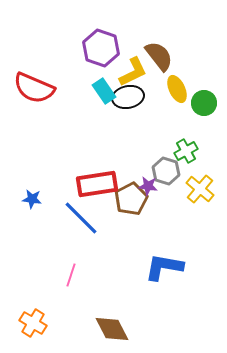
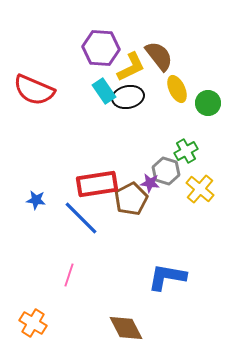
purple hexagon: rotated 15 degrees counterclockwise
yellow L-shape: moved 2 px left, 5 px up
red semicircle: moved 2 px down
green circle: moved 4 px right
purple star: moved 2 px right, 3 px up
blue star: moved 4 px right, 1 px down
blue L-shape: moved 3 px right, 10 px down
pink line: moved 2 px left
brown diamond: moved 14 px right, 1 px up
